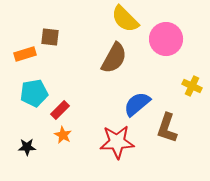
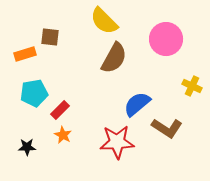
yellow semicircle: moved 21 px left, 2 px down
brown L-shape: rotated 76 degrees counterclockwise
